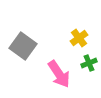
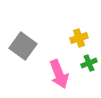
yellow cross: rotated 18 degrees clockwise
pink arrow: rotated 12 degrees clockwise
